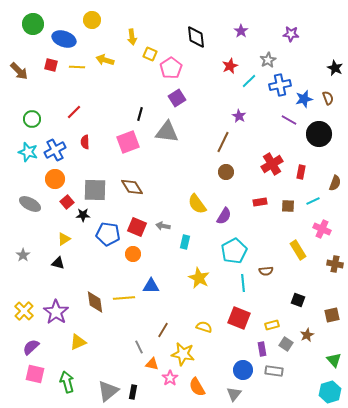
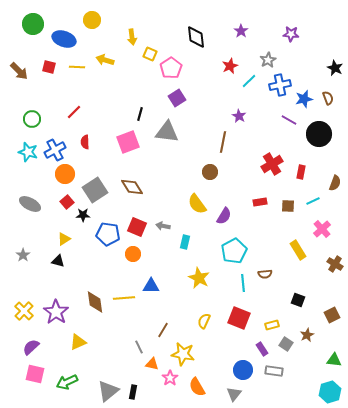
red square at (51, 65): moved 2 px left, 2 px down
brown line at (223, 142): rotated 15 degrees counterclockwise
brown circle at (226, 172): moved 16 px left
orange circle at (55, 179): moved 10 px right, 5 px up
gray square at (95, 190): rotated 35 degrees counterclockwise
pink cross at (322, 229): rotated 24 degrees clockwise
black triangle at (58, 263): moved 2 px up
brown cross at (335, 264): rotated 21 degrees clockwise
brown semicircle at (266, 271): moved 1 px left, 3 px down
brown square at (332, 315): rotated 14 degrees counterclockwise
yellow semicircle at (204, 327): moved 6 px up; rotated 84 degrees counterclockwise
purple rectangle at (262, 349): rotated 24 degrees counterclockwise
green triangle at (334, 360): rotated 42 degrees counterclockwise
green arrow at (67, 382): rotated 100 degrees counterclockwise
